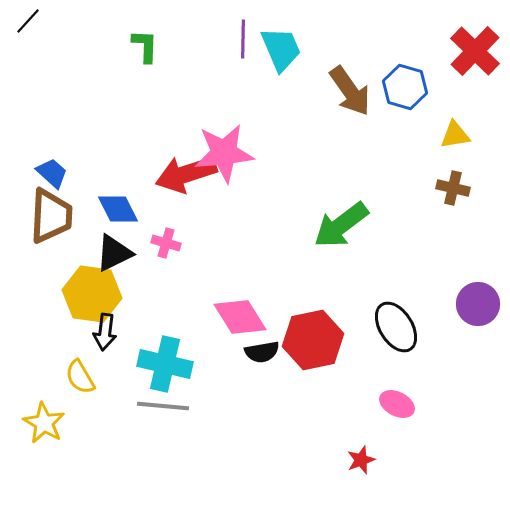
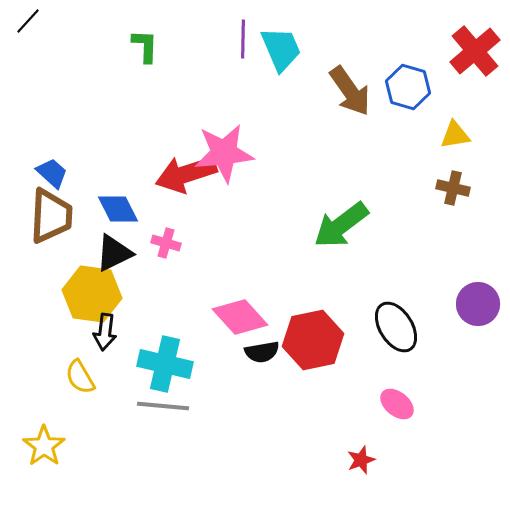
red cross: rotated 6 degrees clockwise
blue hexagon: moved 3 px right
pink diamond: rotated 10 degrees counterclockwise
pink ellipse: rotated 12 degrees clockwise
yellow star: moved 23 px down; rotated 6 degrees clockwise
